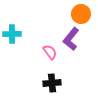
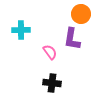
cyan cross: moved 9 px right, 4 px up
purple L-shape: moved 1 px right; rotated 30 degrees counterclockwise
black cross: rotated 12 degrees clockwise
